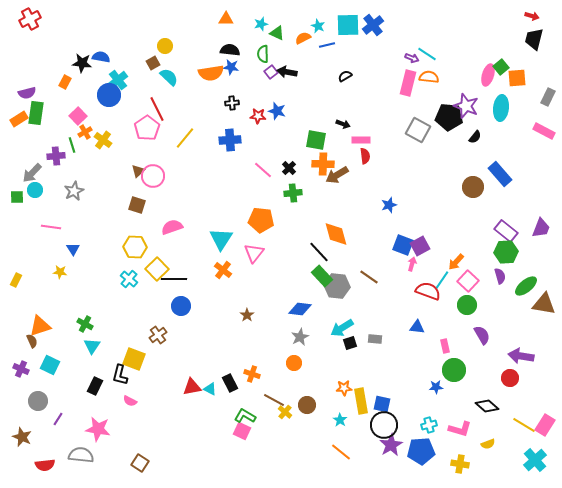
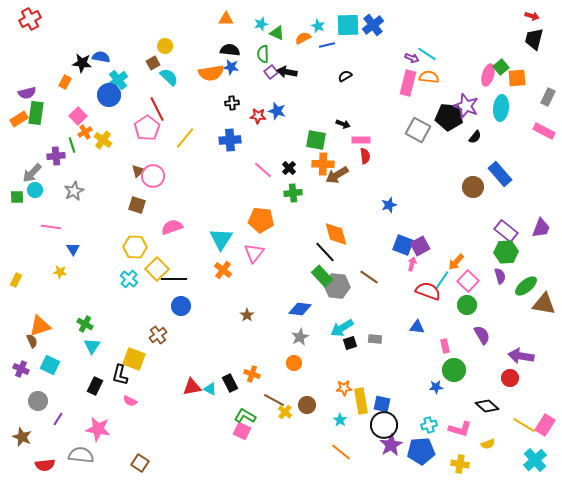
black line at (319, 252): moved 6 px right
